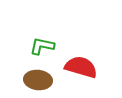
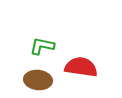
red semicircle: rotated 8 degrees counterclockwise
